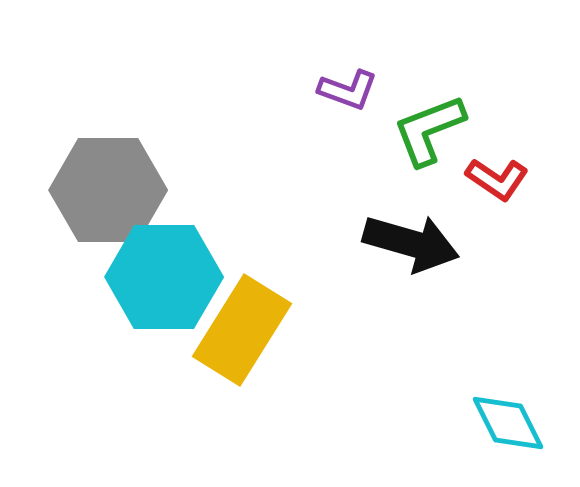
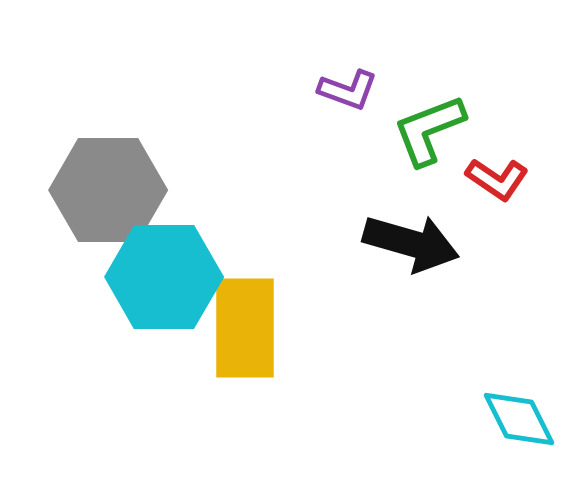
yellow rectangle: moved 3 px right, 2 px up; rotated 32 degrees counterclockwise
cyan diamond: moved 11 px right, 4 px up
